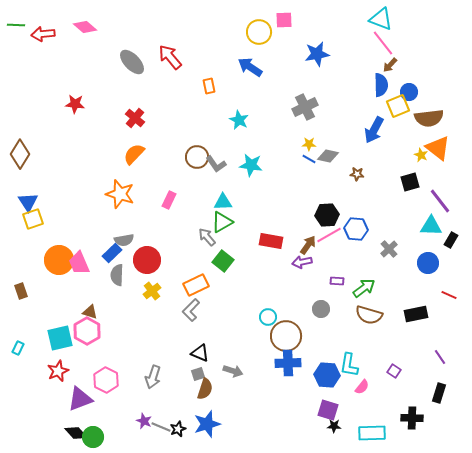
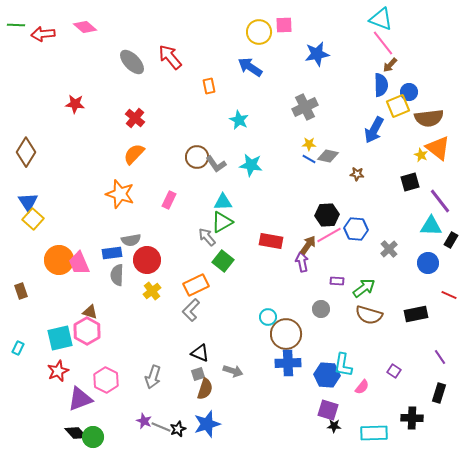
pink square at (284, 20): moved 5 px down
brown diamond at (20, 154): moved 6 px right, 2 px up
yellow square at (33, 219): rotated 30 degrees counterclockwise
gray semicircle at (124, 240): moved 7 px right
blue rectangle at (112, 253): rotated 36 degrees clockwise
purple arrow at (302, 262): rotated 90 degrees clockwise
brown circle at (286, 336): moved 2 px up
cyan L-shape at (349, 365): moved 6 px left
cyan rectangle at (372, 433): moved 2 px right
